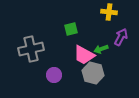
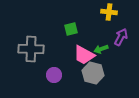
gray cross: rotated 15 degrees clockwise
